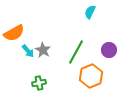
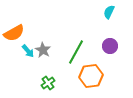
cyan semicircle: moved 19 px right
purple circle: moved 1 px right, 4 px up
orange hexagon: rotated 15 degrees clockwise
green cross: moved 9 px right; rotated 24 degrees counterclockwise
